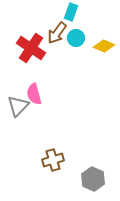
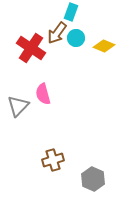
pink semicircle: moved 9 px right
